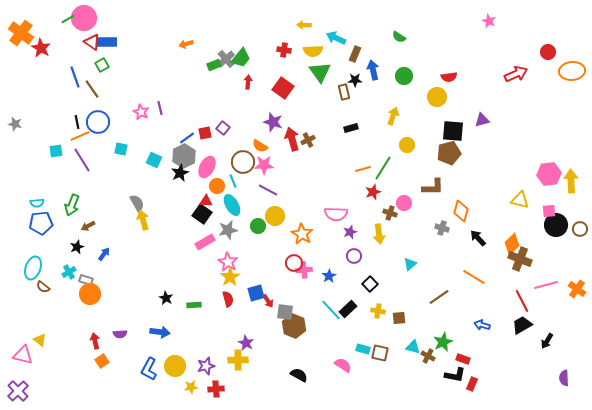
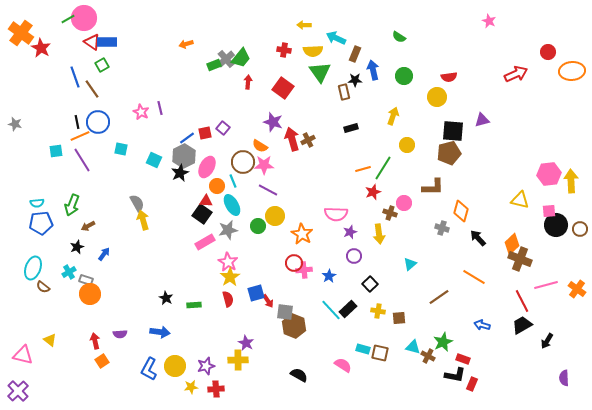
yellow triangle at (40, 340): moved 10 px right
